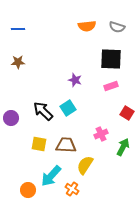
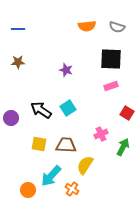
purple star: moved 9 px left, 10 px up
black arrow: moved 2 px left, 1 px up; rotated 10 degrees counterclockwise
